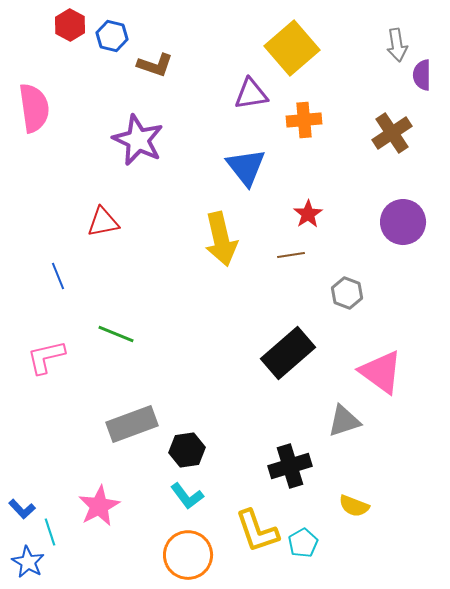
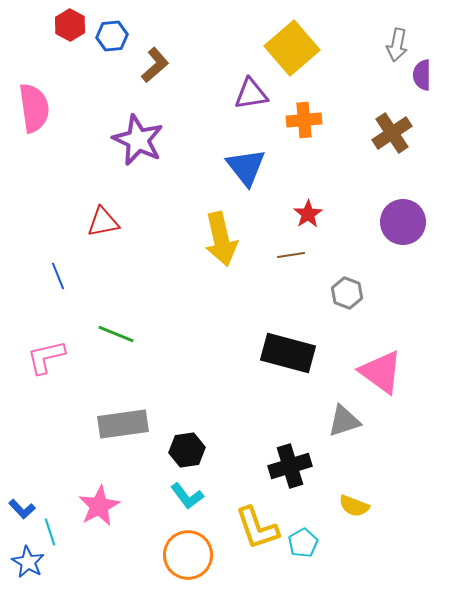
blue hexagon: rotated 20 degrees counterclockwise
gray arrow: rotated 20 degrees clockwise
brown L-shape: rotated 60 degrees counterclockwise
black rectangle: rotated 56 degrees clockwise
gray rectangle: moved 9 px left; rotated 12 degrees clockwise
yellow L-shape: moved 3 px up
